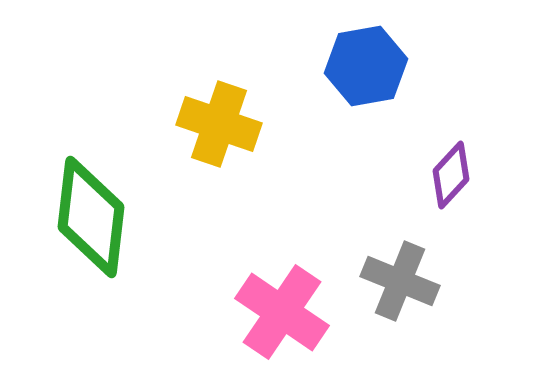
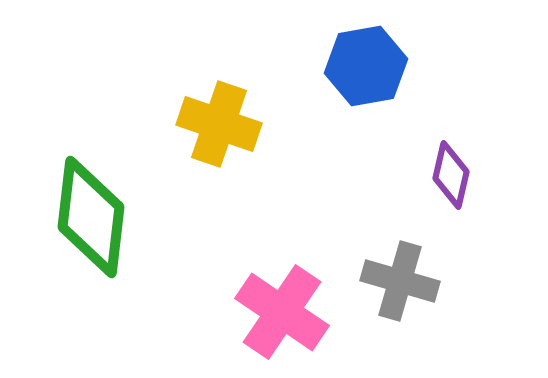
purple diamond: rotated 30 degrees counterclockwise
gray cross: rotated 6 degrees counterclockwise
